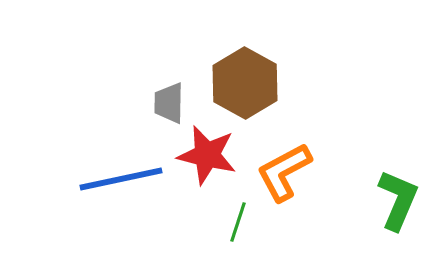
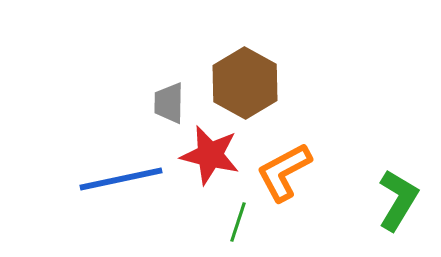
red star: moved 3 px right
green L-shape: rotated 8 degrees clockwise
